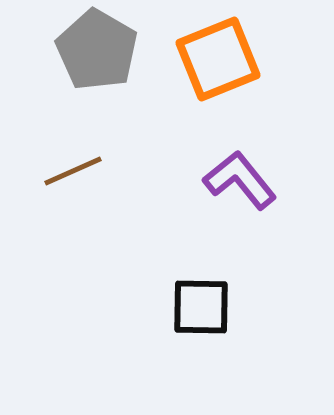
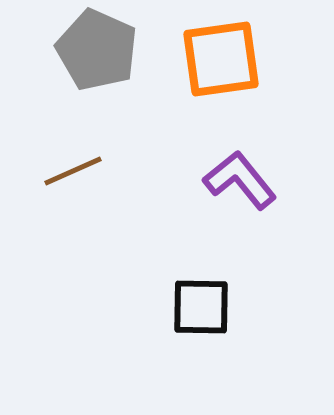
gray pentagon: rotated 6 degrees counterclockwise
orange square: moved 3 px right; rotated 14 degrees clockwise
